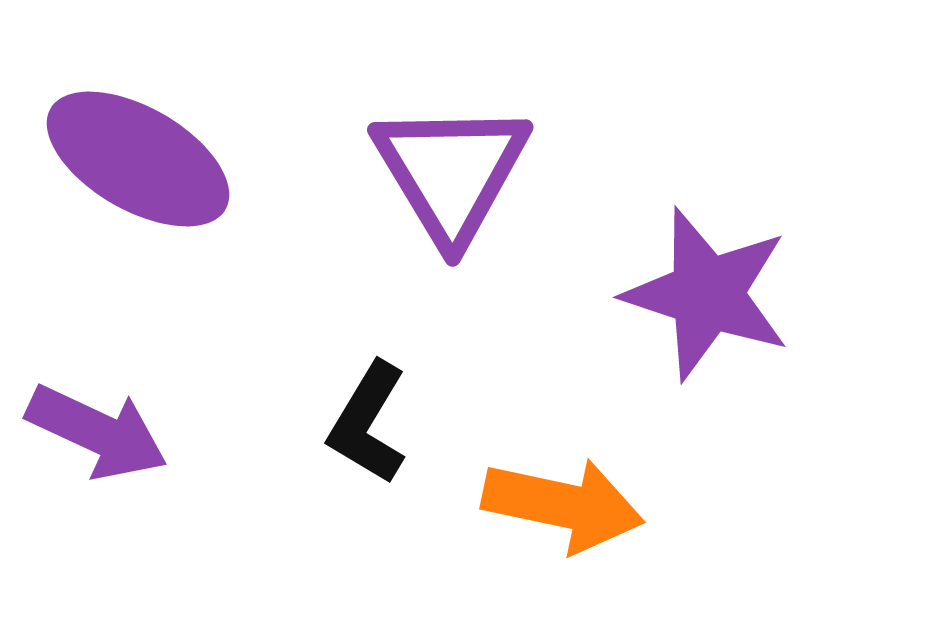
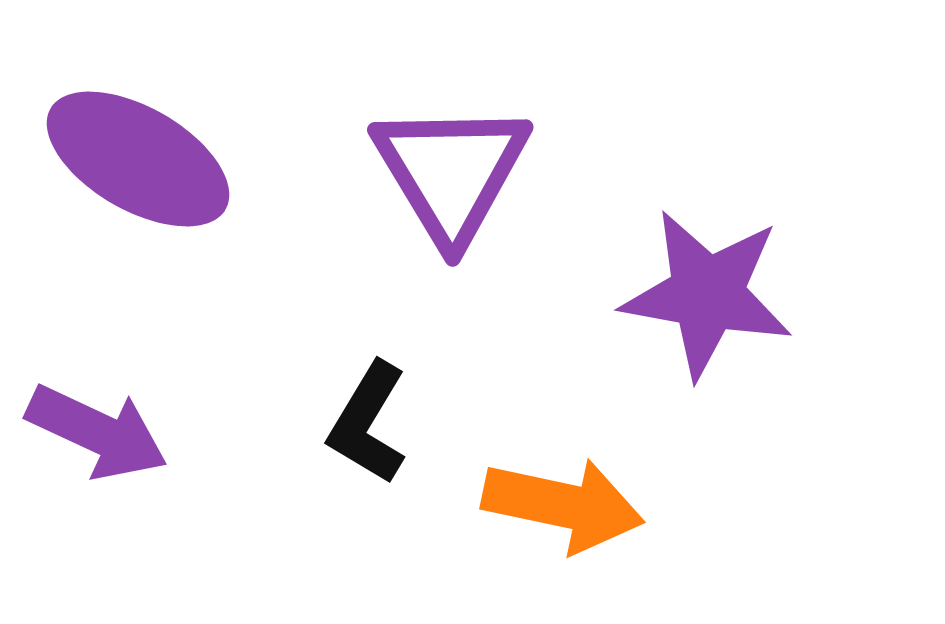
purple star: rotated 8 degrees counterclockwise
